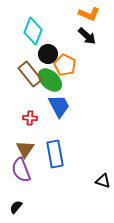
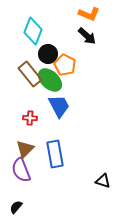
brown triangle: rotated 12 degrees clockwise
